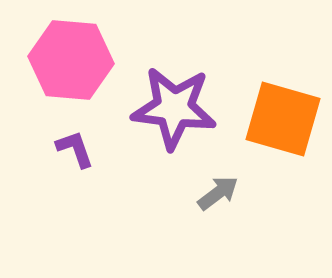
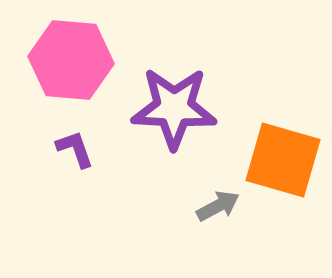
purple star: rotated 4 degrees counterclockwise
orange square: moved 41 px down
gray arrow: moved 13 px down; rotated 9 degrees clockwise
